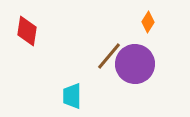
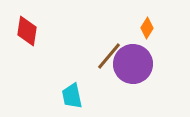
orange diamond: moved 1 px left, 6 px down
purple circle: moved 2 px left
cyan trapezoid: rotated 12 degrees counterclockwise
